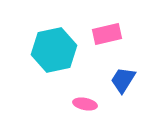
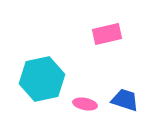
cyan hexagon: moved 12 px left, 29 px down
blue trapezoid: moved 2 px right, 20 px down; rotated 76 degrees clockwise
